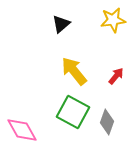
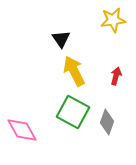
black triangle: moved 15 px down; rotated 24 degrees counterclockwise
yellow arrow: rotated 12 degrees clockwise
red arrow: rotated 24 degrees counterclockwise
